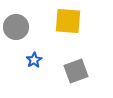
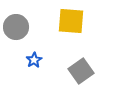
yellow square: moved 3 px right
gray square: moved 5 px right; rotated 15 degrees counterclockwise
